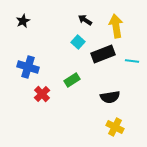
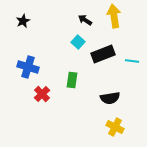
yellow arrow: moved 2 px left, 10 px up
green rectangle: rotated 49 degrees counterclockwise
black semicircle: moved 1 px down
